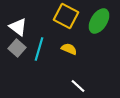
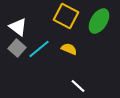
cyan line: rotated 35 degrees clockwise
